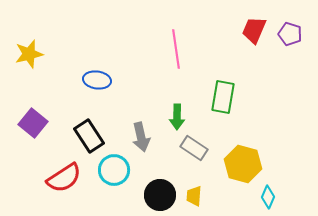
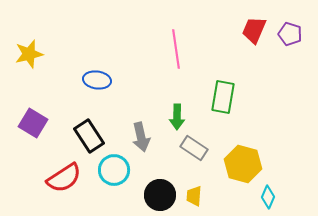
purple square: rotated 8 degrees counterclockwise
